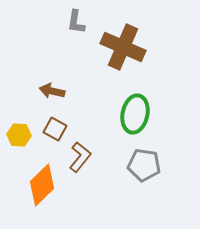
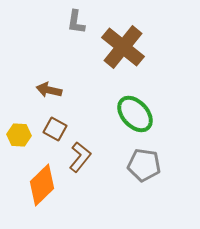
brown cross: rotated 15 degrees clockwise
brown arrow: moved 3 px left, 1 px up
green ellipse: rotated 54 degrees counterclockwise
